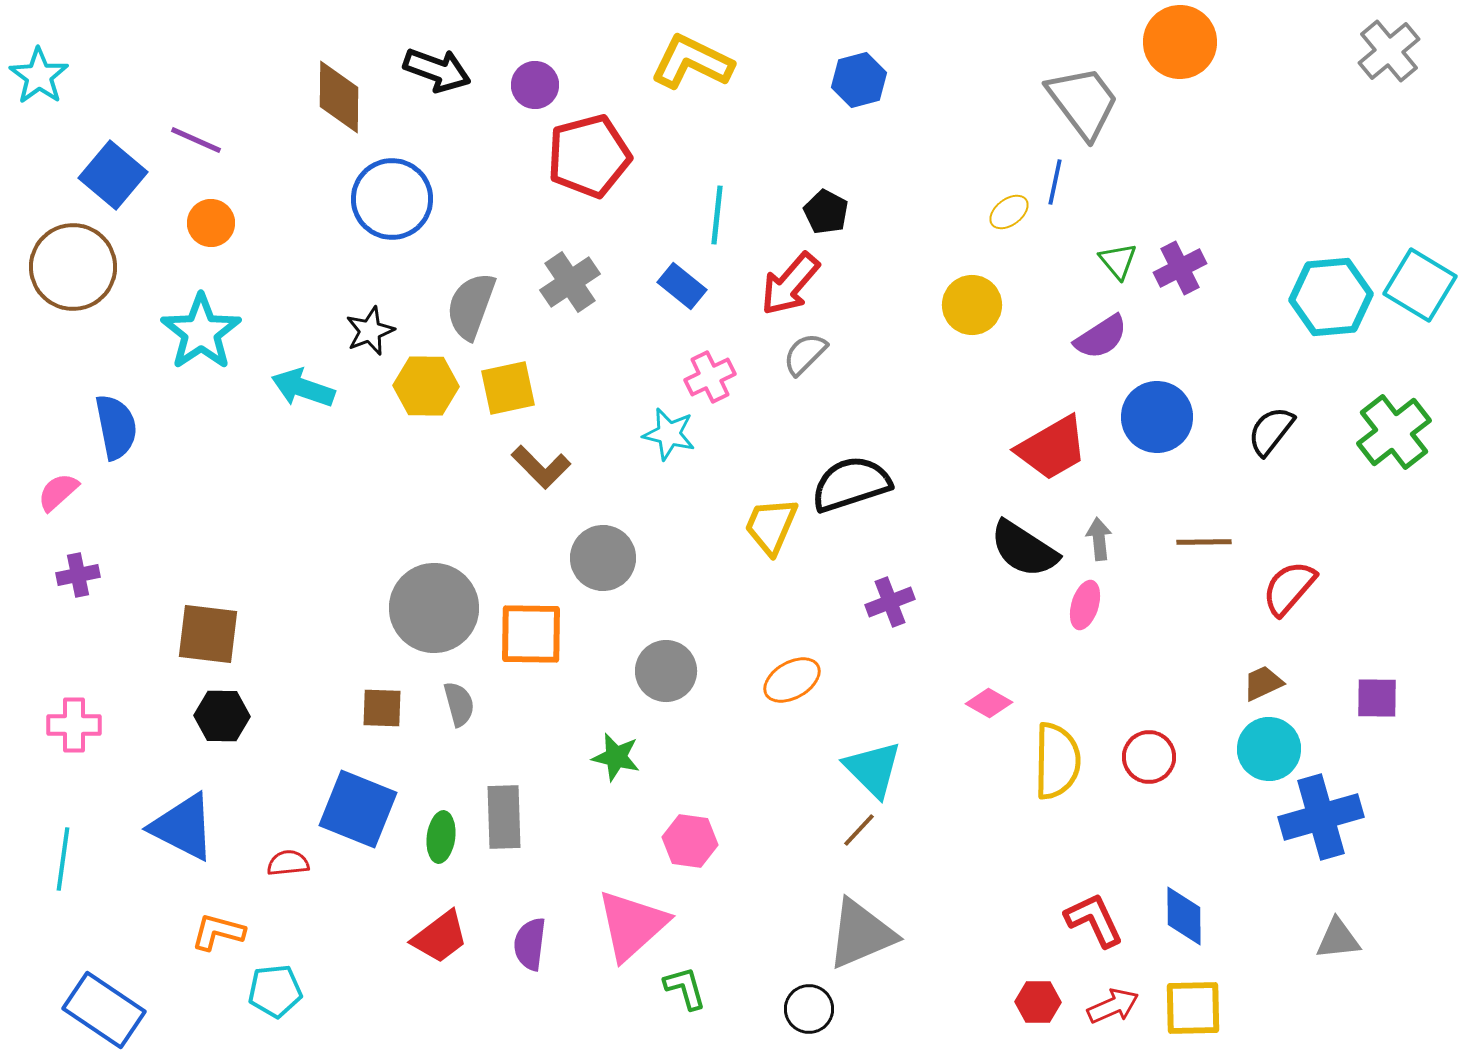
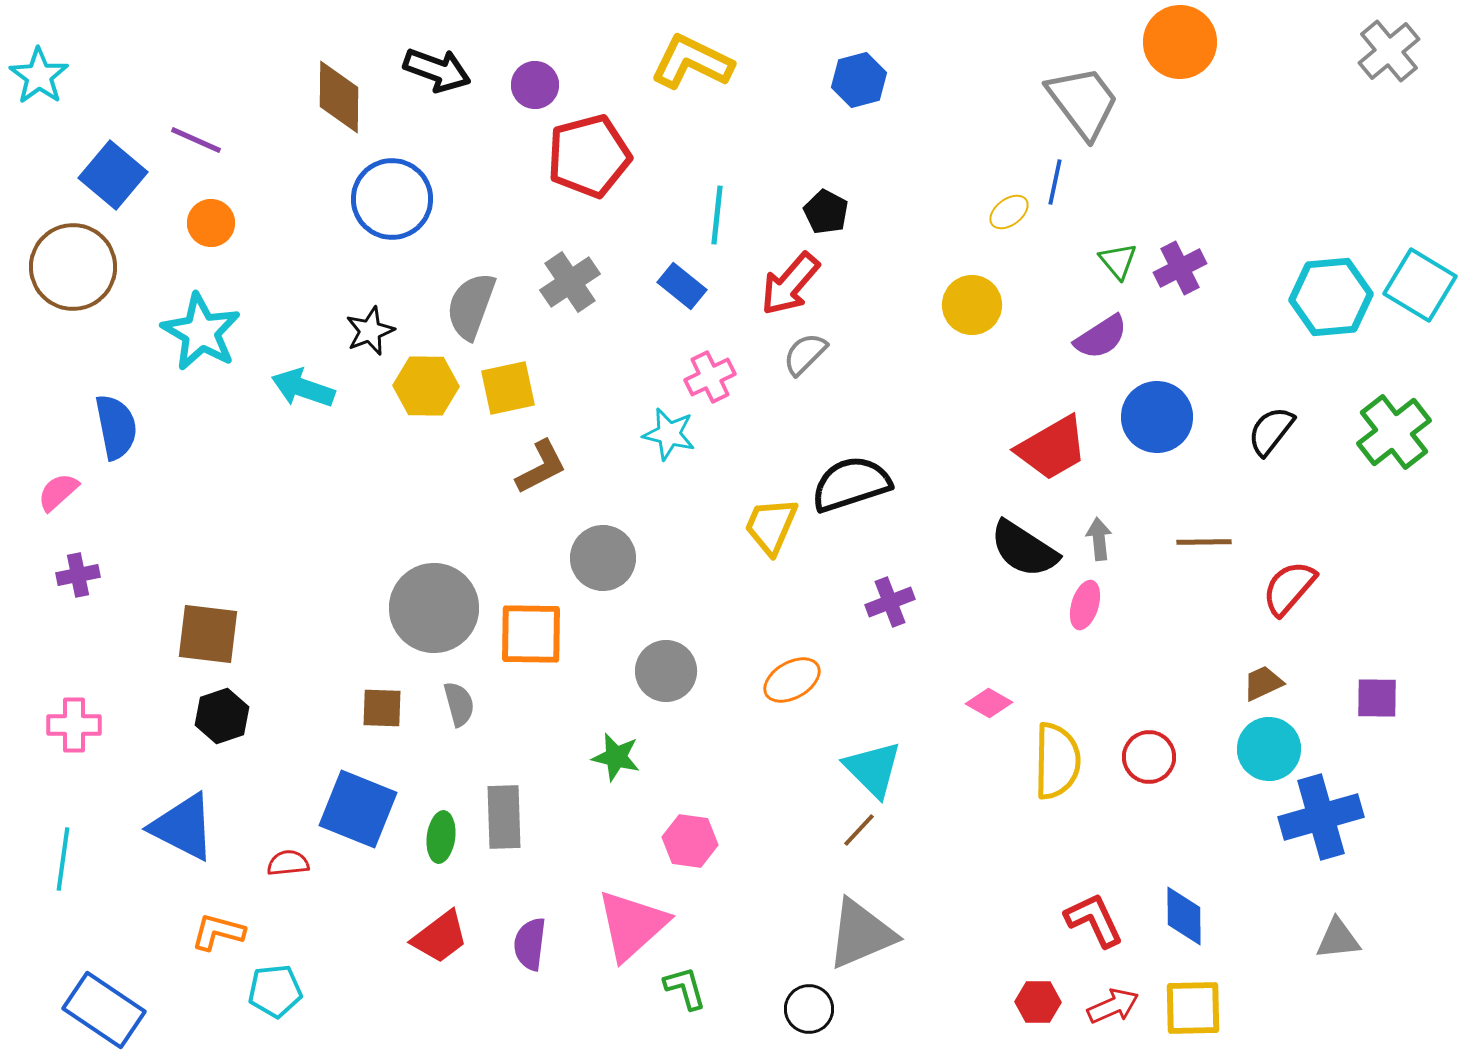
cyan star at (201, 332): rotated 8 degrees counterclockwise
brown L-shape at (541, 467): rotated 72 degrees counterclockwise
black hexagon at (222, 716): rotated 20 degrees counterclockwise
